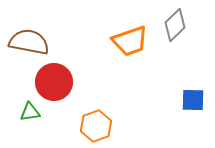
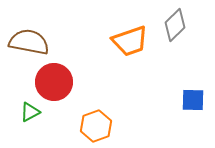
green triangle: rotated 20 degrees counterclockwise
